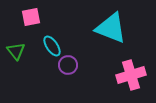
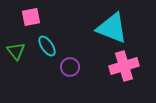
cyan triangle: moved 1 px right
cyan ellipse: moved 5 px left
purple circle: moved 2 px right, 2 px down
pink cross: moved 7 px left, 9 px up
